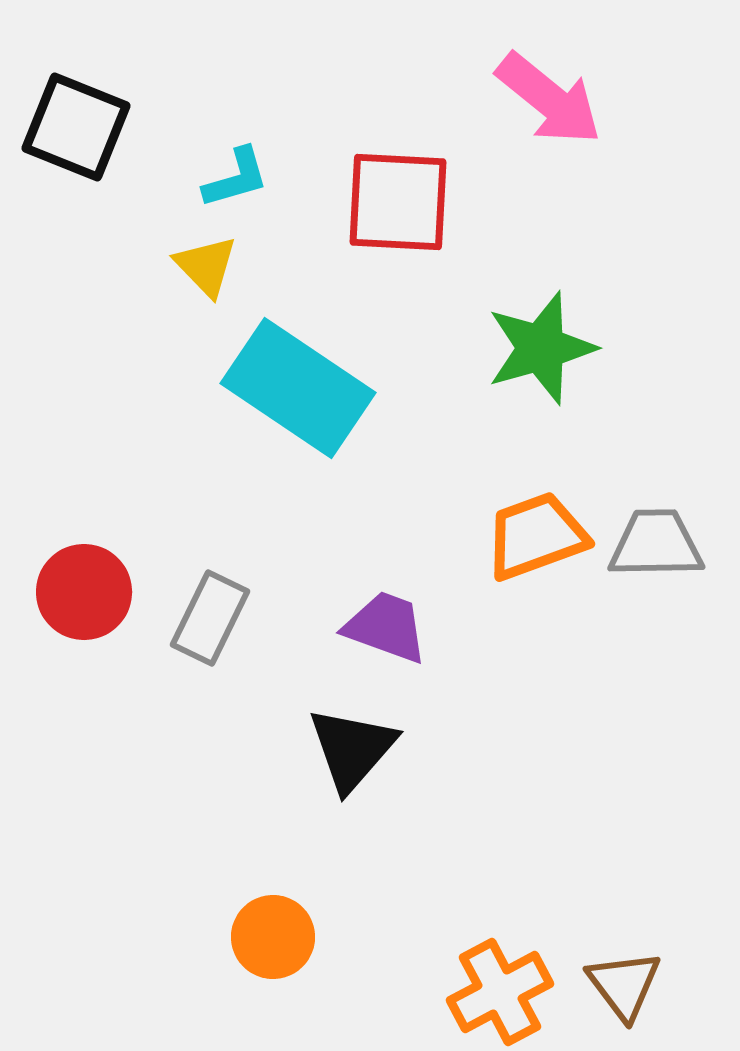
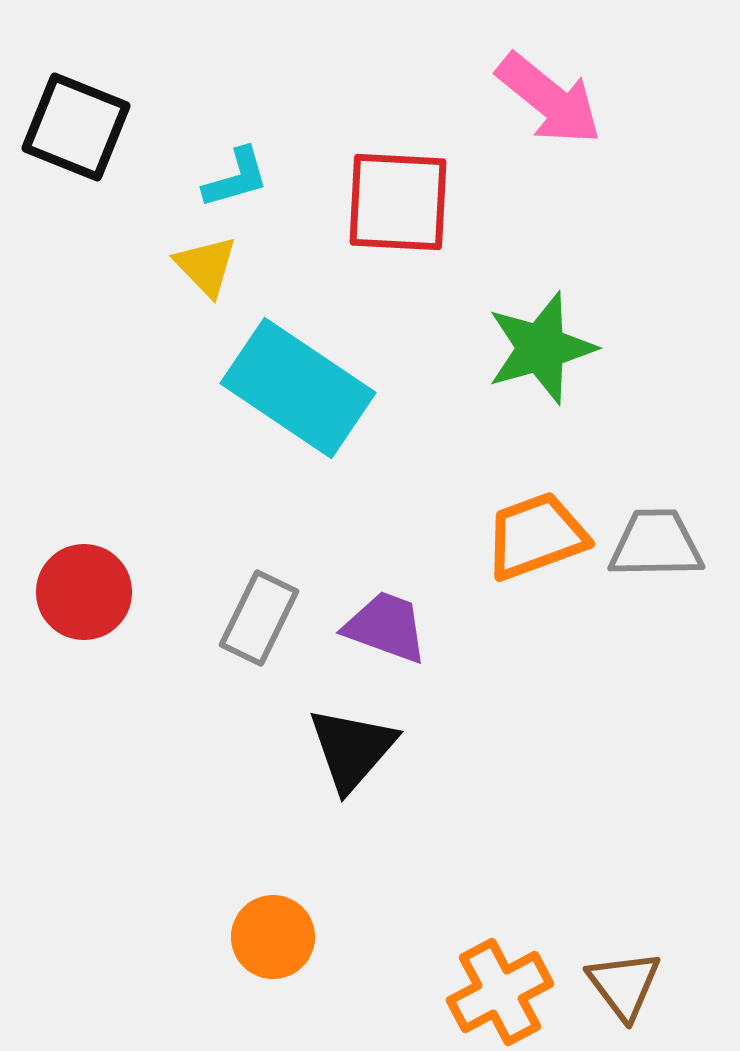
gray rectangle: moved 49 px right
